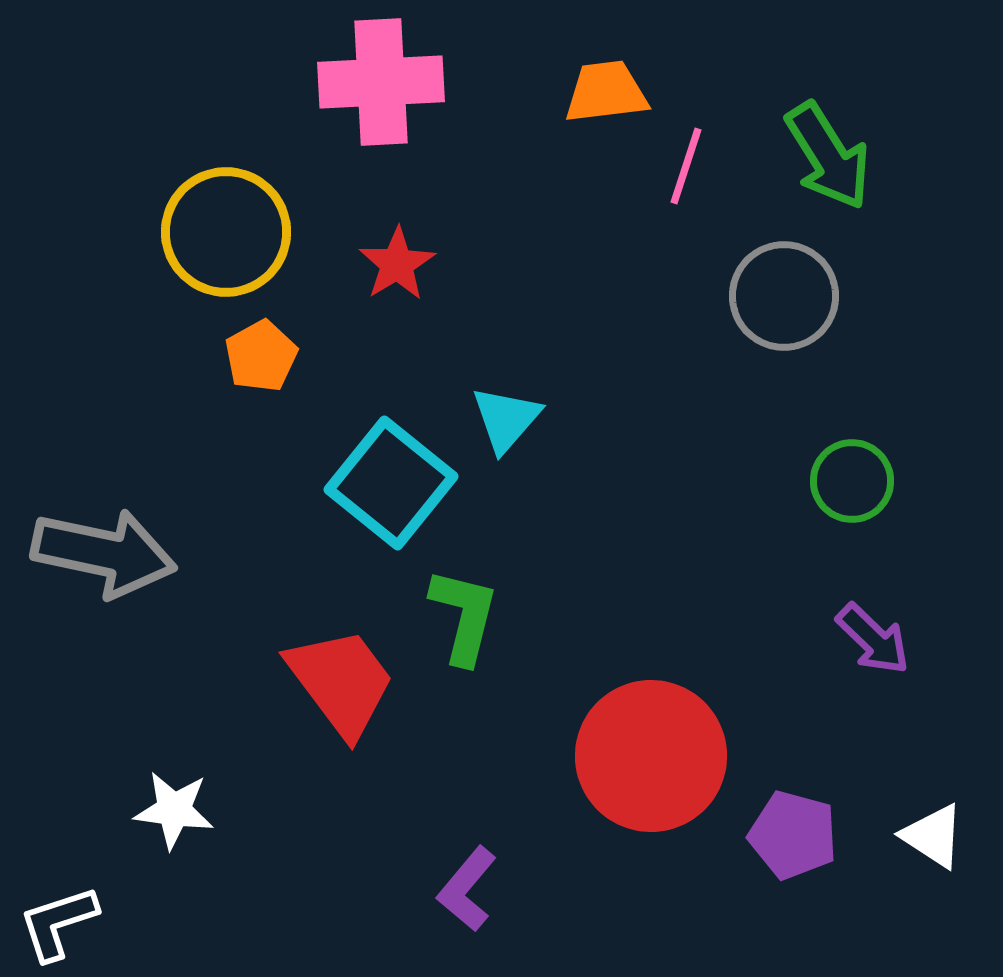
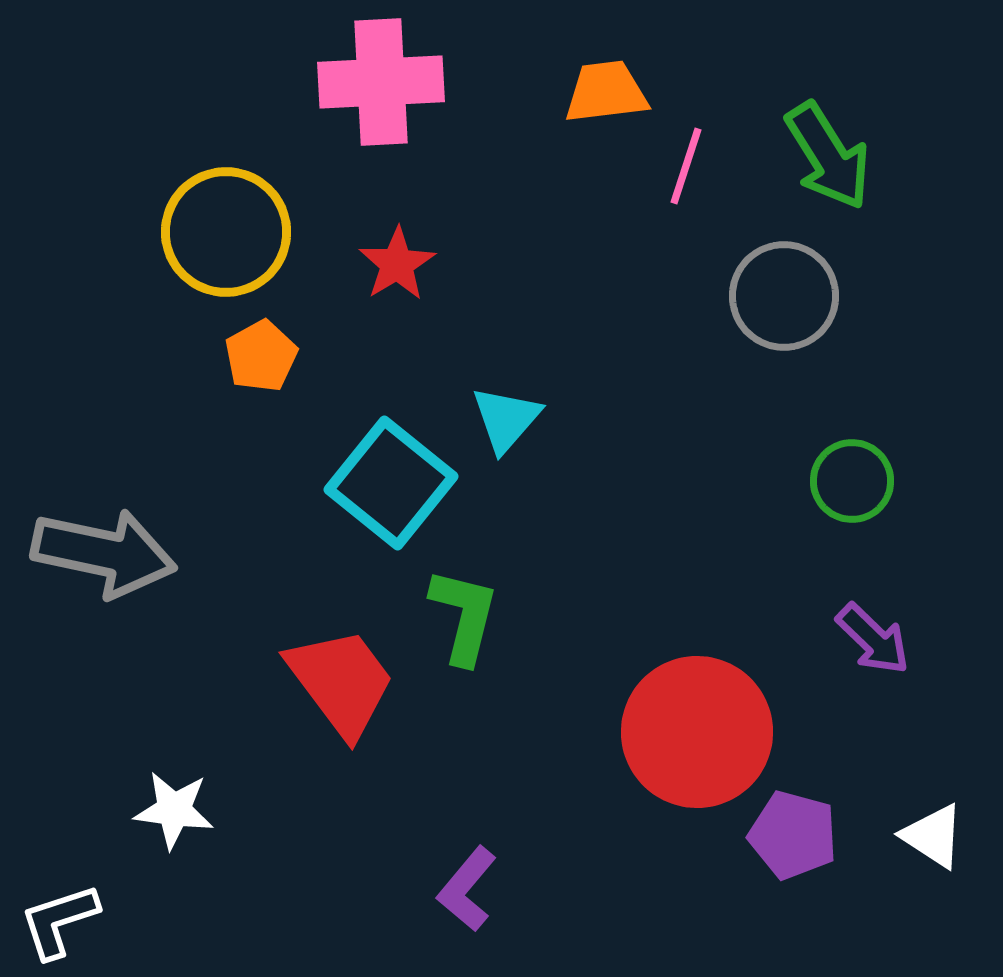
red circle: moved 46 px right, 24 px up
white L-shape: moved 1 px right, 2 px up
